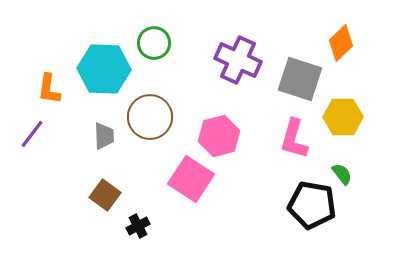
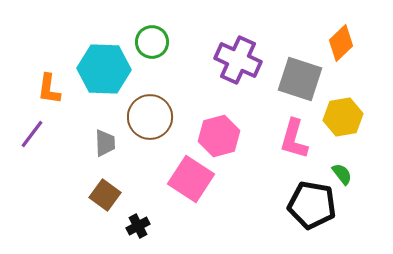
green circle: moved 2 px left, 1 px up
yellow hexagon: rotated 9 degrees counterclockwise
gray trapezoid: moved 1 px right, 7 px down
